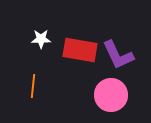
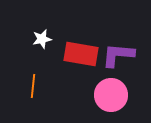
white star: moved 1 px right; rotated 12 degrees counterclockwise
red rectangle: moved 1 px right, 4 px down
purple L-shape: rotated 120 degrees clockwise
